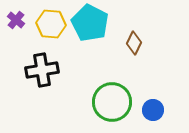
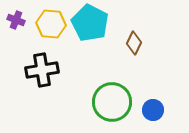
purple cross: rotated 18 degrees counterclockwise
